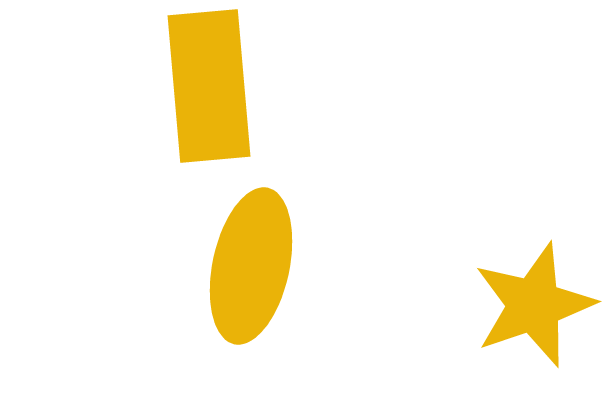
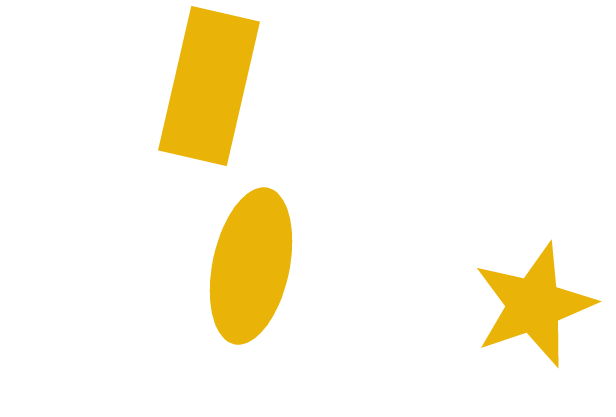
yellow rectangle: rotated 18 degrees clockwise
